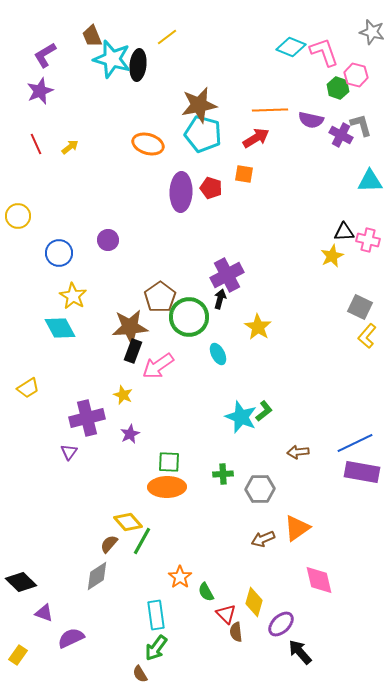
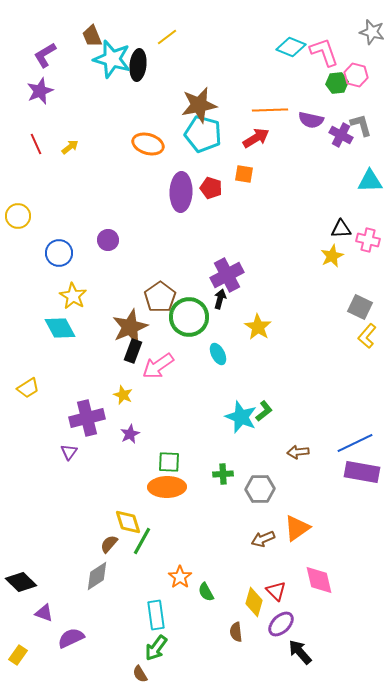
green hexagon at (338, 88): moved 1 px left, 5 px up; rotated 25 degrees counterclockwise
black triangle at (344, 232): moved 3 px left, 3 px up
brown star at (130, 327): rotated 18 degrees counterclockwise
yellow diamond at (128, 522): rotated 24 degrees clockwise
red triangle at (226, 614): moved 50 px right, 23 px up
